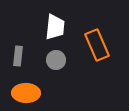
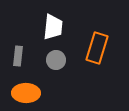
white trapezoid: moved 2 px left
orange rectangle: moved 3 px down; rotated 40 degrees clockwise
